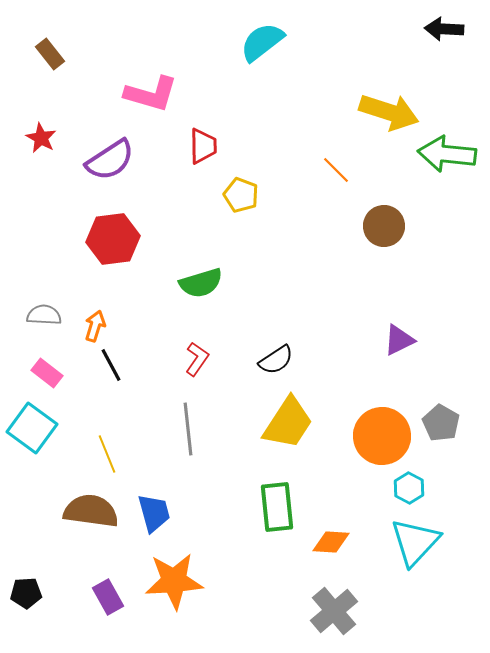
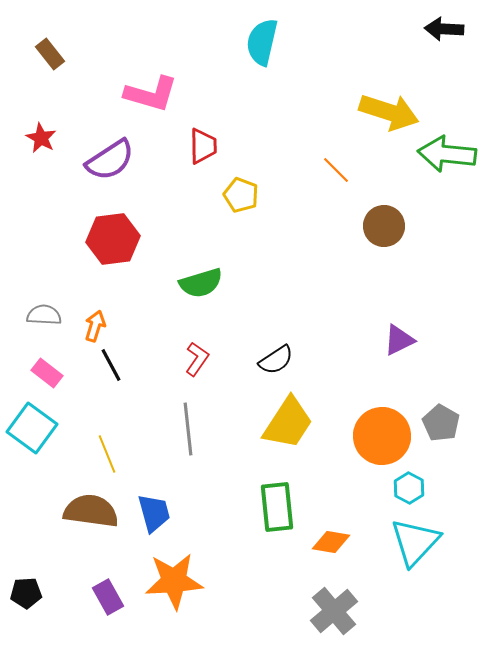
cyan semicircle: rotated 39 degrees counterclockwise
orange diamond: rotated 6 degrees clockwise
